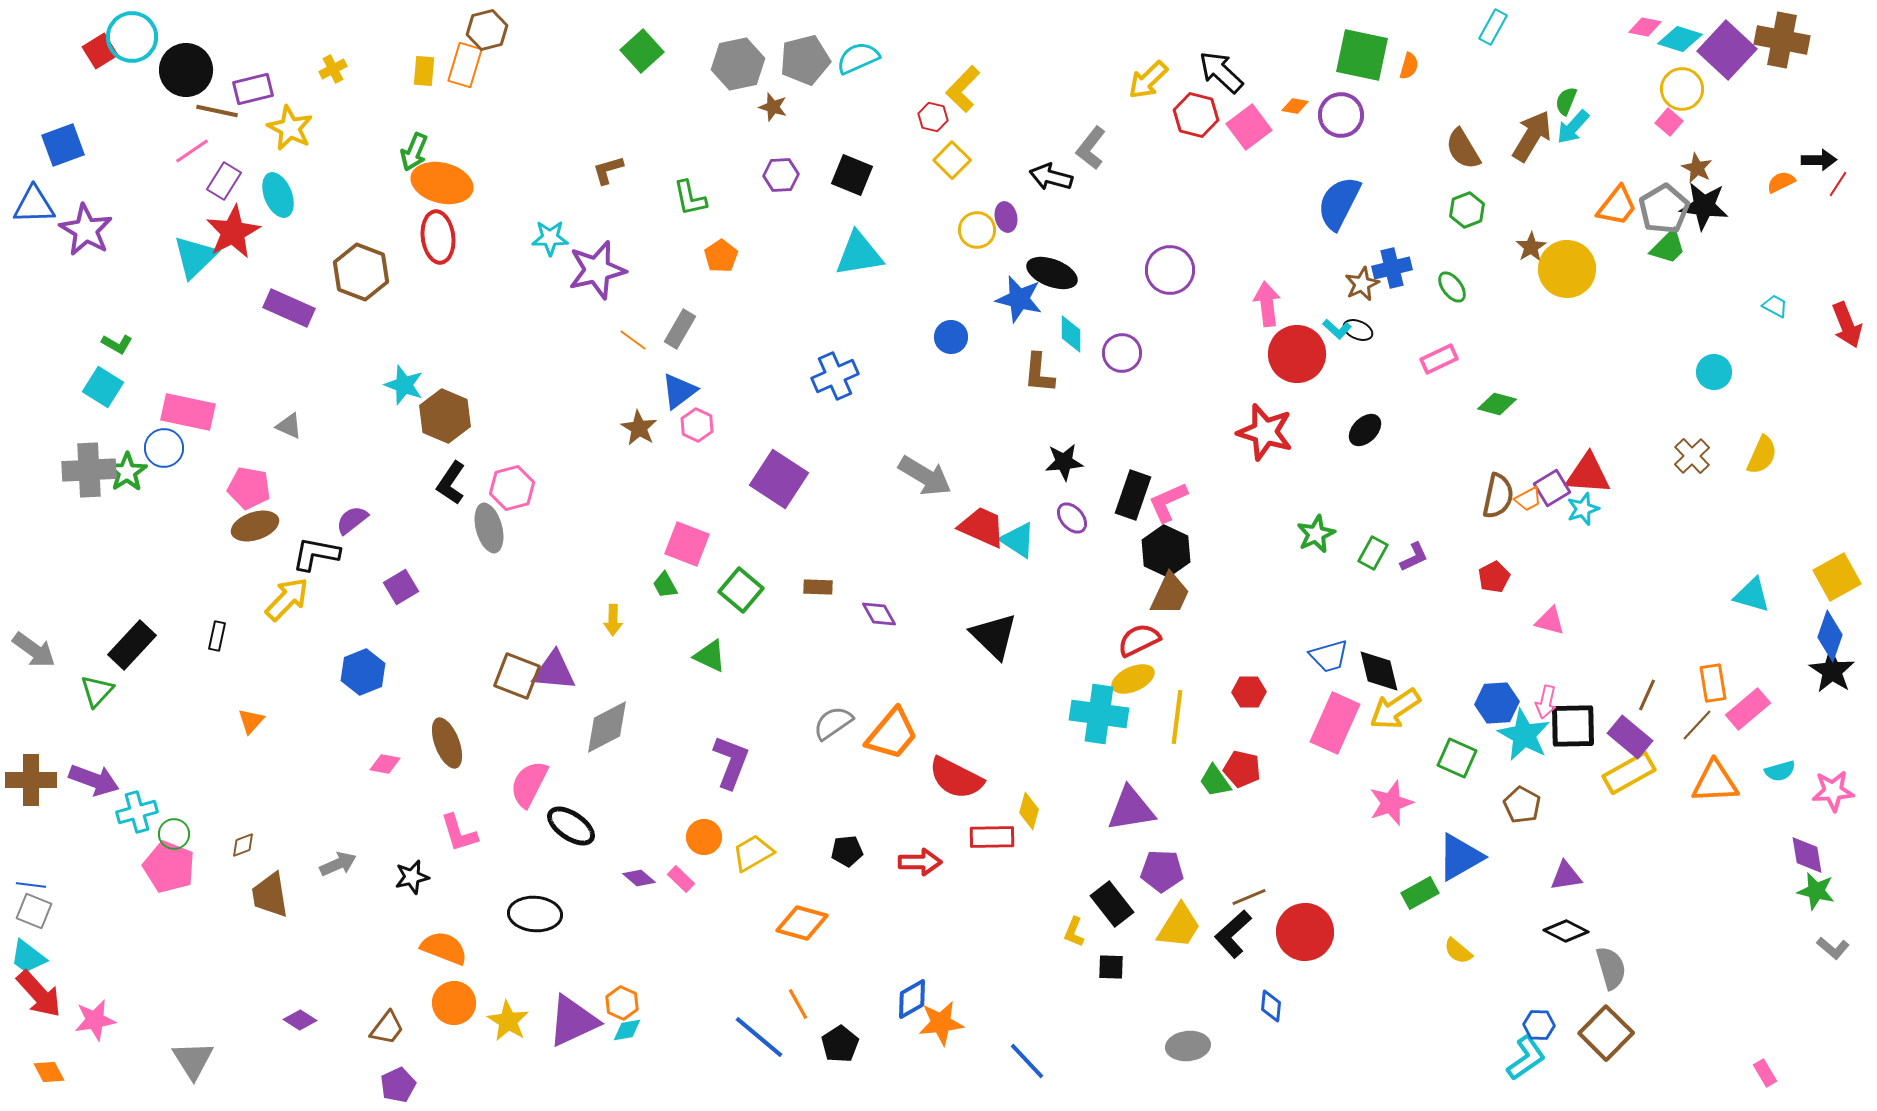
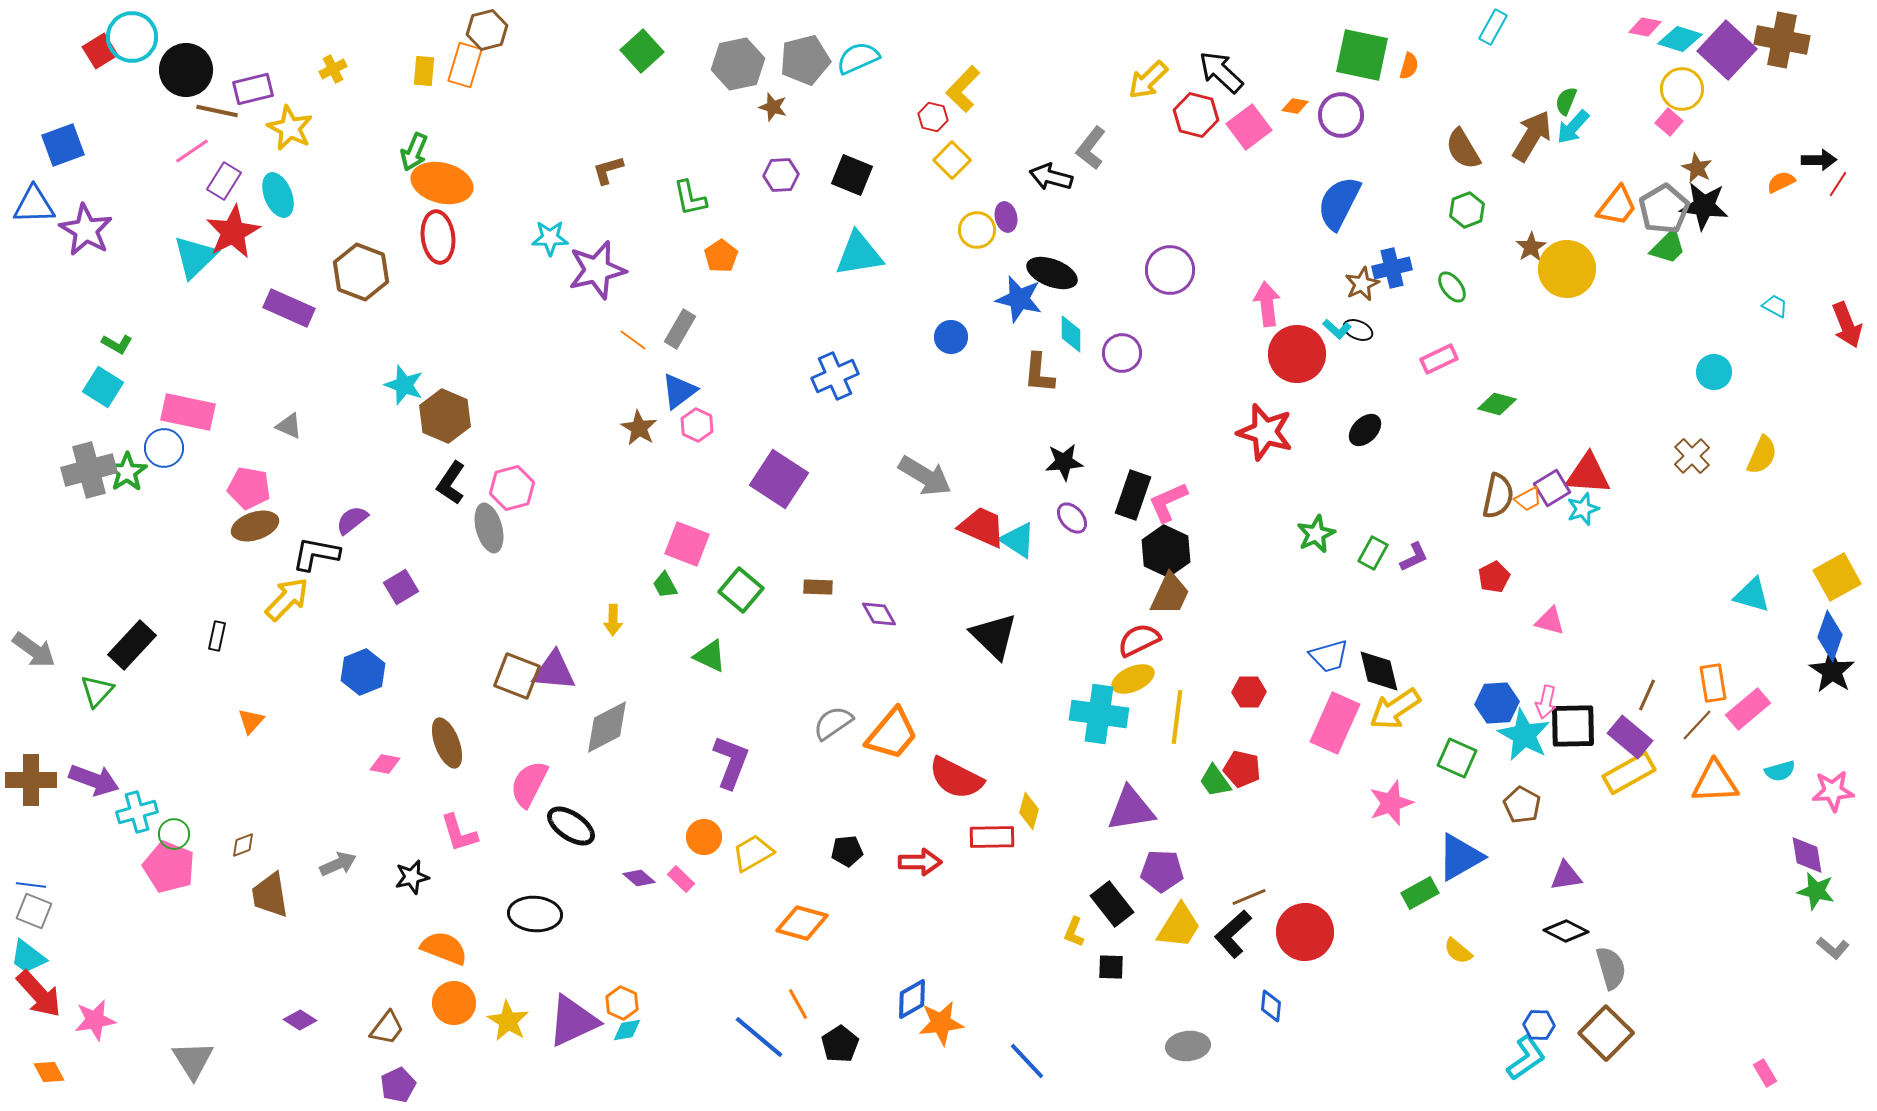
gray cross at (89, 470): rotated 12 degrees counterclockwise
